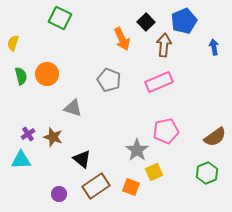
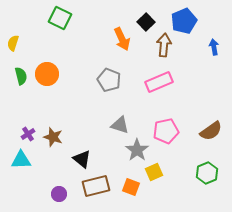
gray triangle: moved 47 px right, 17 px down
brown semicircle: moved 4 px left, 6 px up
brown rectangle: rotated 20 degrees clockwise
